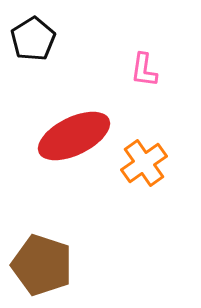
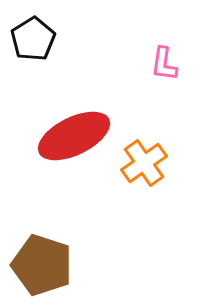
pink L-shape: moved 20 px right, 6 px up
